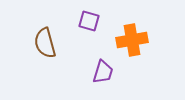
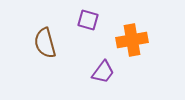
purple square: moved 1 px left, 1 px up
purple trapezoid: rotated 20 degrees clockwise
